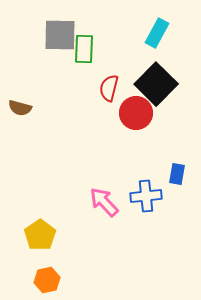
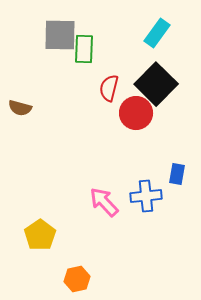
cyan rectangle: rotated 8 degrees clockwise
orange hexagon: moved 30 px right, 1 px up
